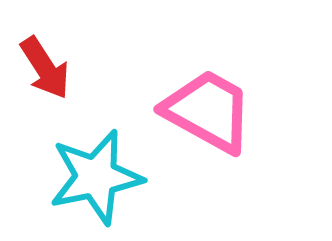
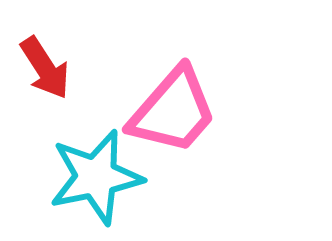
pink trapezoid: moved 35 px left; rotated 102 degrees clockwise
